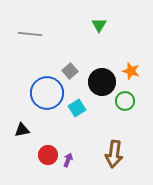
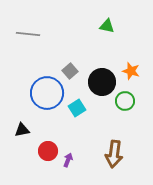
green triangle: moved 8 px right, 1 px down; rotated 49 degrees counterclockwise
gray line: moved 2 px left
red circle: moved 4 px up
